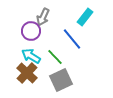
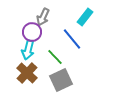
purple circle: moved 1 px right, 1 px down
cyan arrow: moved 3 px left, 6 px up; rotated 108 degrees counterclockwise
